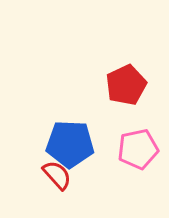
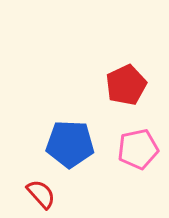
red semicircle: moved 16 px left, 19 px down
